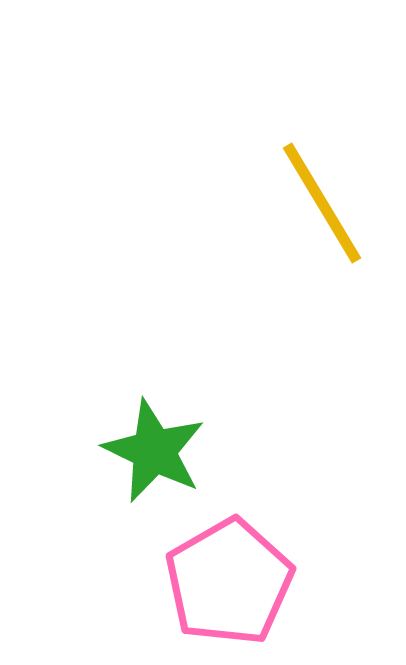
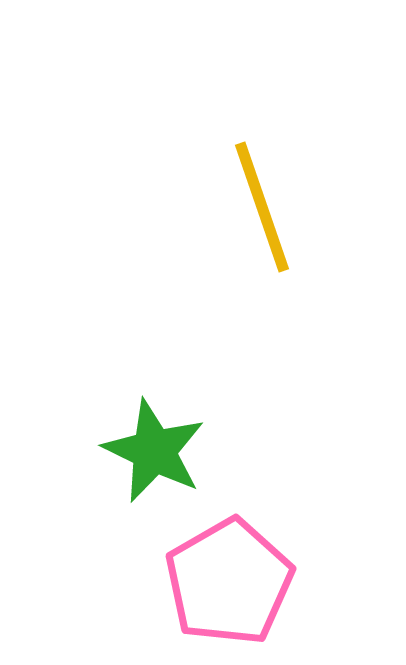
yellow line: moved 60 px left, 4 px down; rotated 12 degrees clockwise
